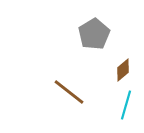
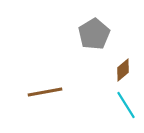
brown line: moved 24 px left; rotated 48 degrees counterclockwise
cyan line: rotated 48 degrees counterclockwise
